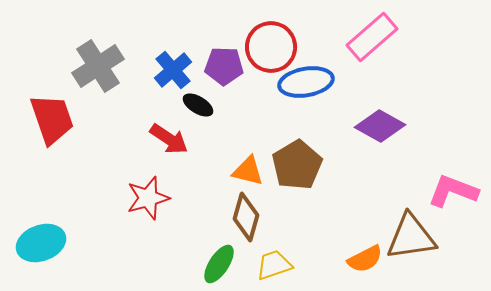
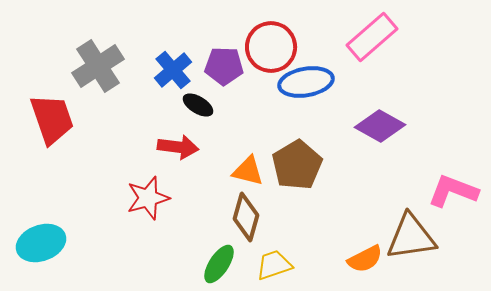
red arrow: moved 9 px right, 8 px down; rotated 27 degrees counterclockwise
